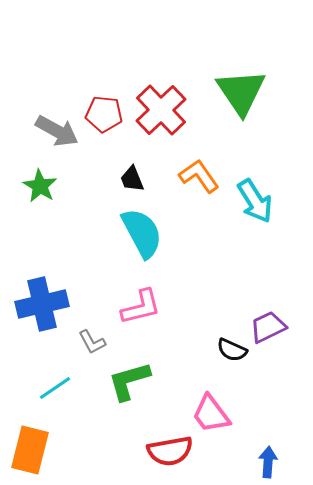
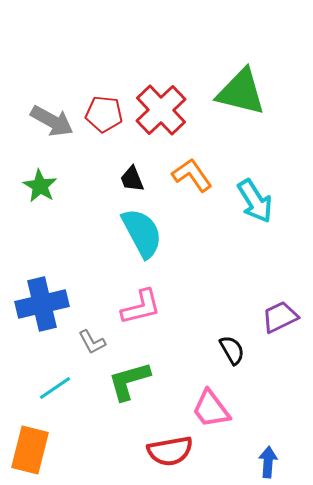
green triangle: rotated 42 degrees counterclockwise
gray arrow: moved 5 px left, 10 px up
orange L-shape: moved 7 px left, 1 px up
purple trapezoid: moved 12 px right, 10 px up
black semicircle: rotated 144 degrees counterclockwise
pink trapezoid: moved 5 px up
